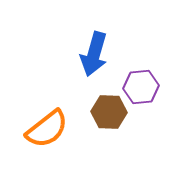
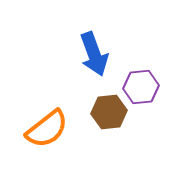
blue arrow: rotated 36 degrees counterclockwise
brown hexagon: rotated 8 degrees counterclockwise
